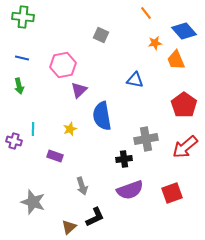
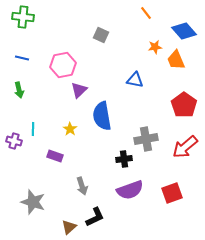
orange star: moved 4 px down
green arrow: moved 4 px down
yellow star: rotated 16 degrees counterclockwise
